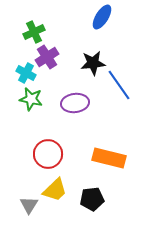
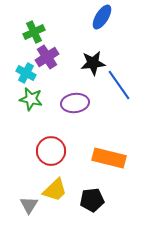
red circle: moved 3 px right, 3 px up
black pentagon: moved 1 px down
